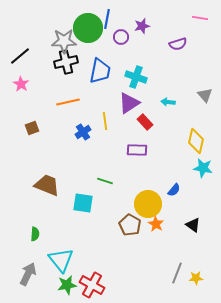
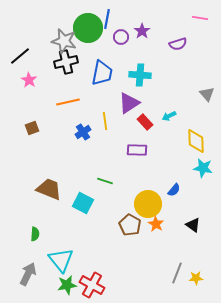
purple star: moved 5 px down; rotated 21 degrees counterclockwise
gray star: rotated 15 degrees clockwise
blue trapezoid: moved 2 px right, 2 px down
cyan cross: moved 4 px right, 2 px up; rotated 15 degrees counterclockwise
pink star: moved 8 px right, 4 px up
gray triangle: moved 2 px right, 1 px up
cyan arrow: moved 1 px right, 14 px down; rotated 32 degrees counterclockwise
yellow diamond: rotated 15 degrees counterclockwise
brown trapezoid: moved 2 px right, 4 px down
cyan square: rotated 20 degrees clockwise
